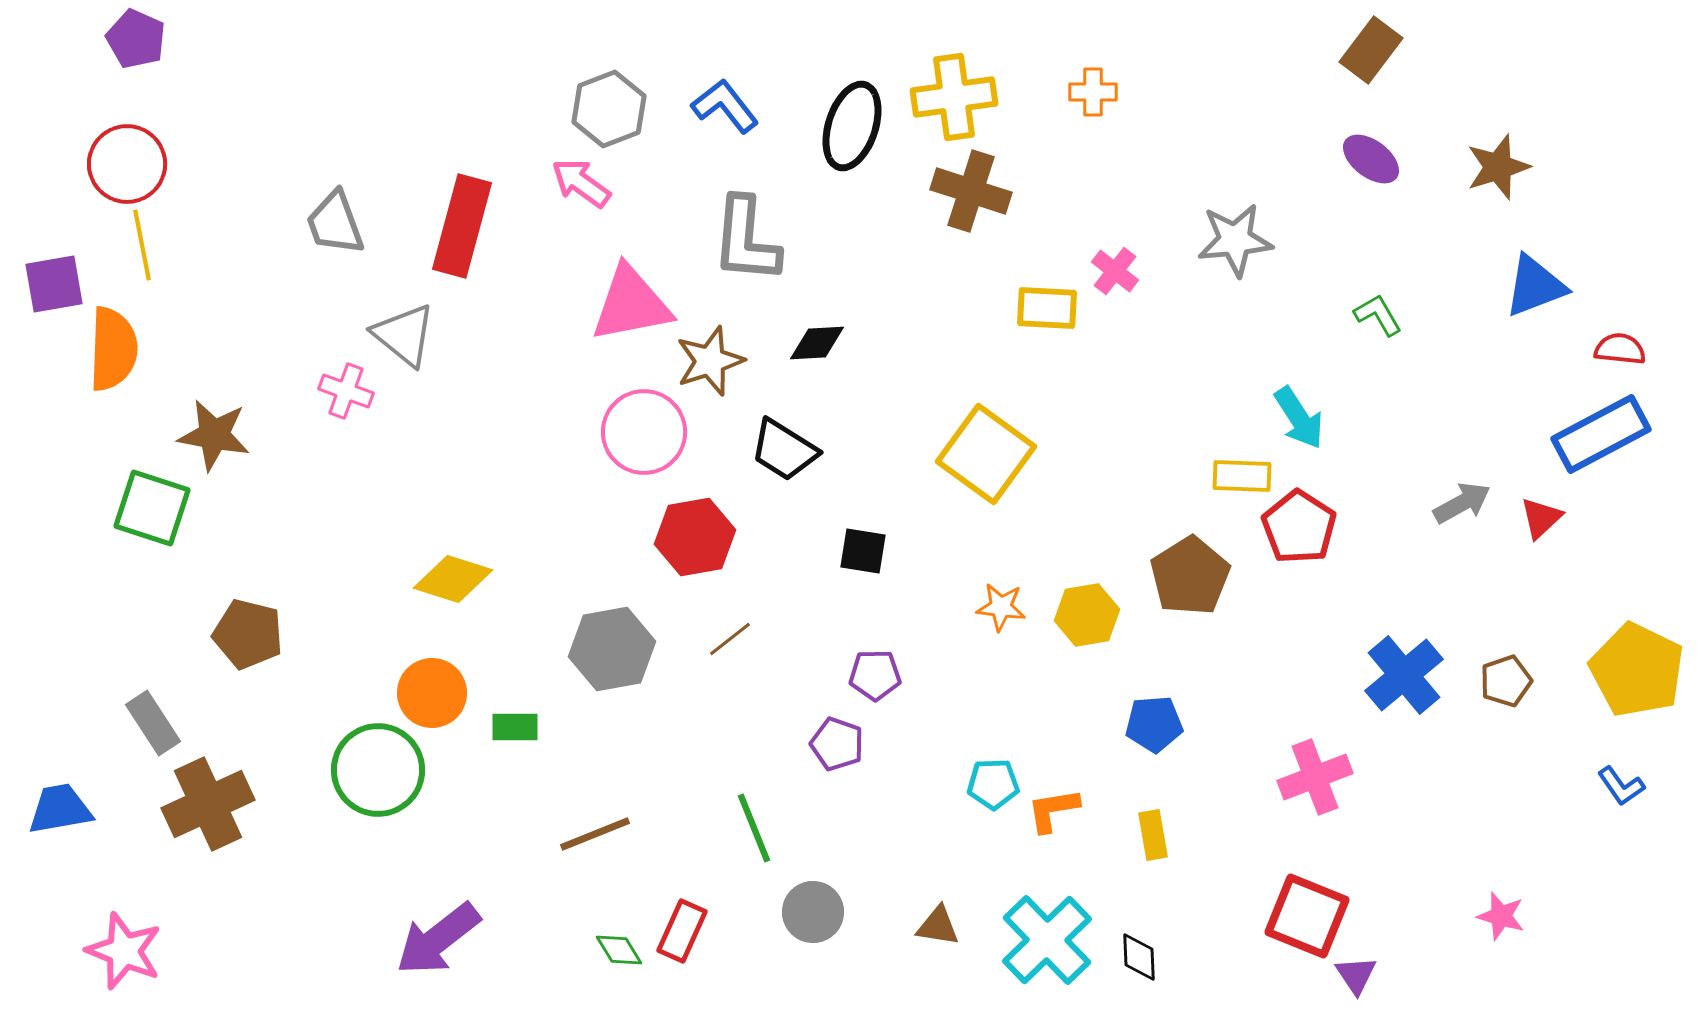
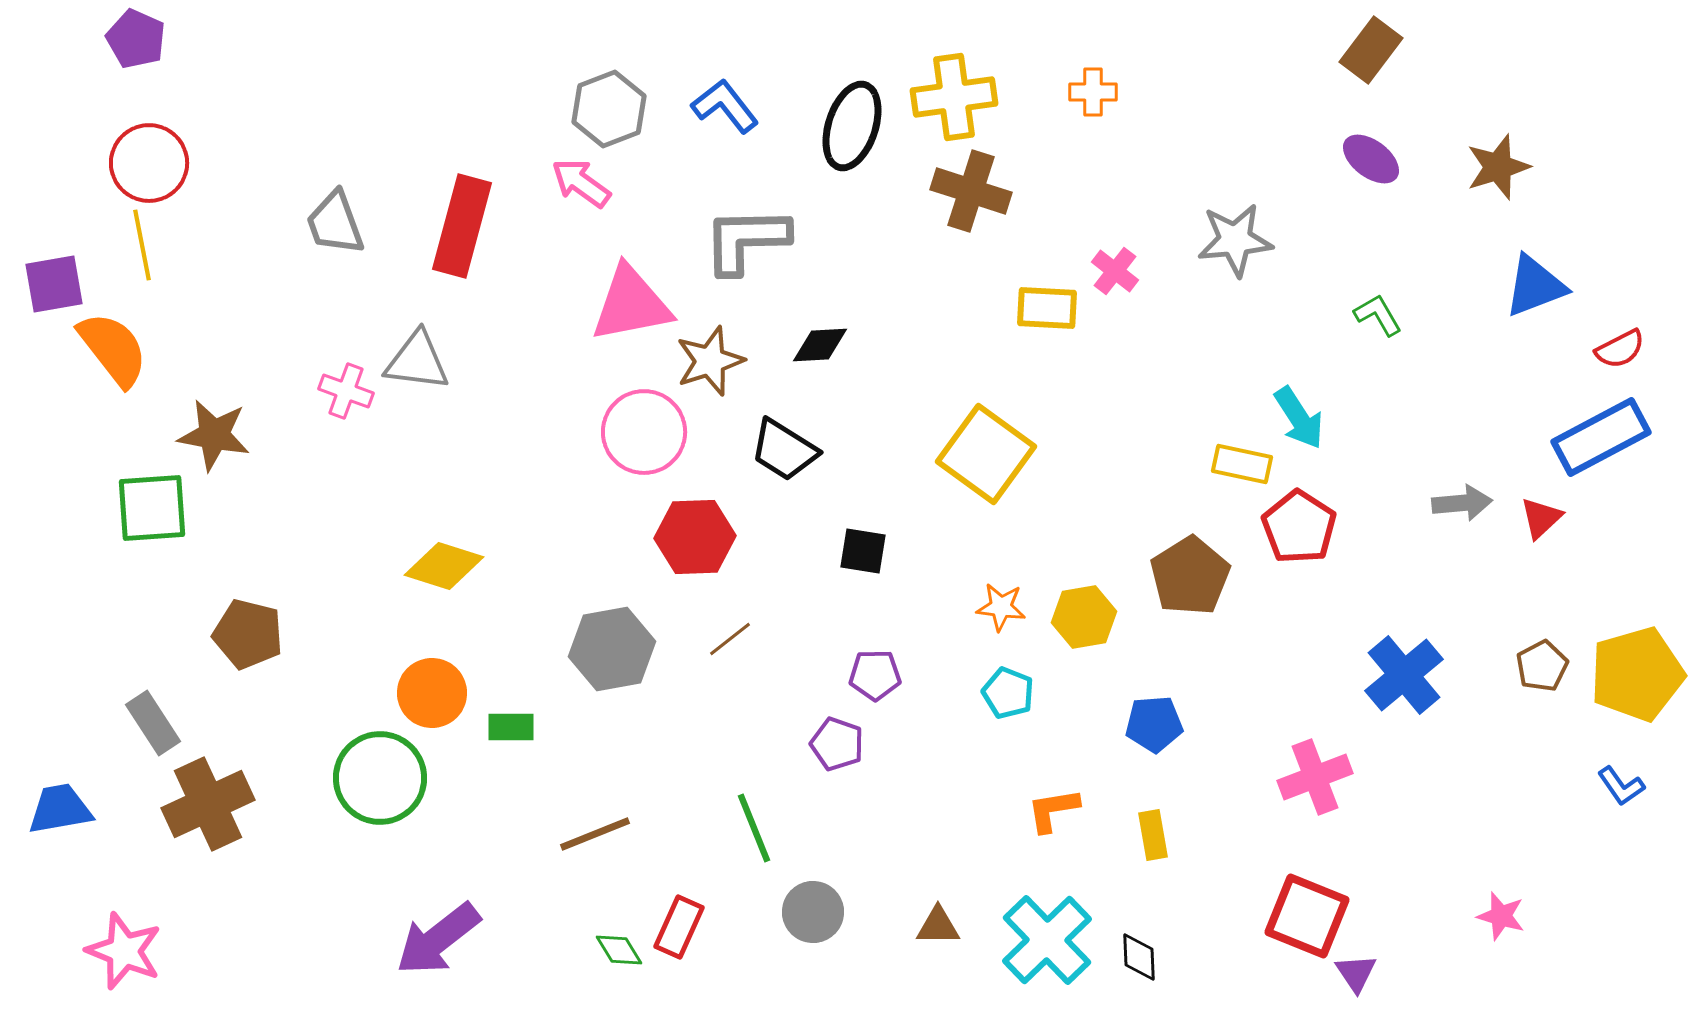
red circle at (127, 164): moved 22 px right, 1 px up
gray L-shape at (746, 240): rotated 84 degrees clockwise
gray triangle at (404, 335): moved 13 px right, 26 px down; rotated 32 degrees counterclockwise
black diamond at (817, 343): moved 3 px right, 2 px down
orange semicircle at (113, 349): rotated 40 degrees counterclockwise
red semicircle at (1620, 349): rotated 147 degrees clockwise
blue rectangle at (1601, 434): moved 3 px down
yellow rectangle at (1242, 476): moved 12 px up; rotated 10 degrees clockwise
gray arrow at (1462, 503): rotated 24 degrees clockwise
green square at (152, 508): rotated 22 degrees counterclockwise
red hexagon at (695, 537): rotated 8 degrees clockwise
yellow diamond at (453, 579): moved 9 px left, 13 px up
yellow hexagon at (1087, 615): moved 3 px left, 2 px down
yellow pentagon at (1637, 670): moved 4 px down; rotated 30 degrees clockwise
brown pentagon at (1506, 681): moved 36 px right, 15 px up; rotated 9 degrees counterclockwise
green rectangle at (515, 727): moved 4 px left
green circle at (378, 770): moved 2 px right, 8 px down
cyan pentagon at (993, 784): moved 15 px right, 91 px up; rotated 24 degrees clockwise
brown triangle at (938, 926): rotated 9 degrees counterclockwise
red rectangle at (682, 931): moved 3 px left, 4 px up
purple triangle at (1356, 975): moved 2 px up
